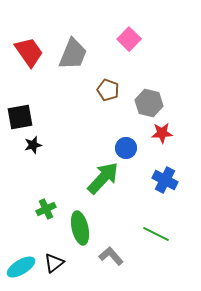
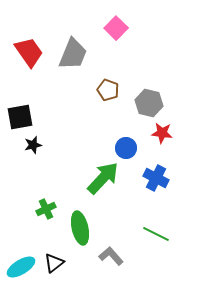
pink square: moved 13 px left, 11 px up
red star: rotated 10 degrees clockwise
blue cross: moved 9 px left, 2 px up
